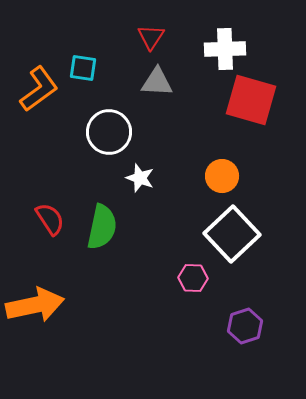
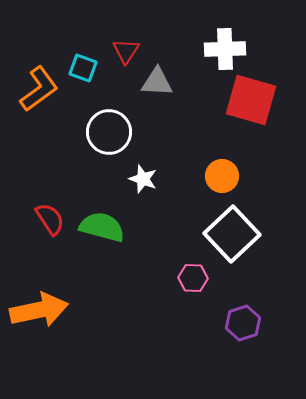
red triangle: moved 25 px left, 14 px down
cyan square: rotated 12 degrees clockwise
white star: moved 3 px right, 1 px down
green semicircle: rotated 87 degrees counterclockwise
orange arrow: moved 4 px right, 5 px down
purple hexagon: moved 2 px left, 3 px up
